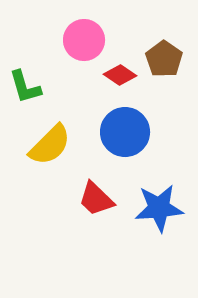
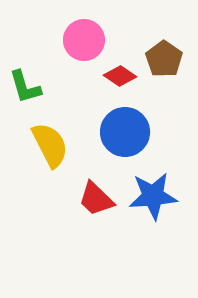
red diamond: moved 1 px down
yellow semicircle: rotated 72 degrees counterclockwise
blue star: moved 6 px left, 12 px up
